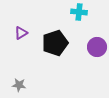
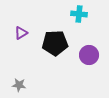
cyan cross: moved 2 px down
black pentagon: rotated 15 degrees clockwise
purple circle: moved 8 px left, 8 px down
